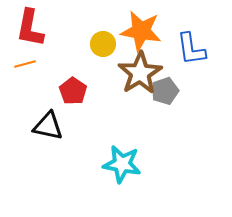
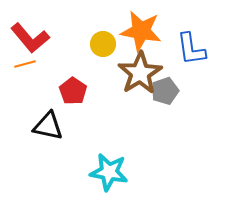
red L-shape: moved 10 px down; rotated 51 degrees counterclockwise
cyan star: moved 13 px left, 8 px down
